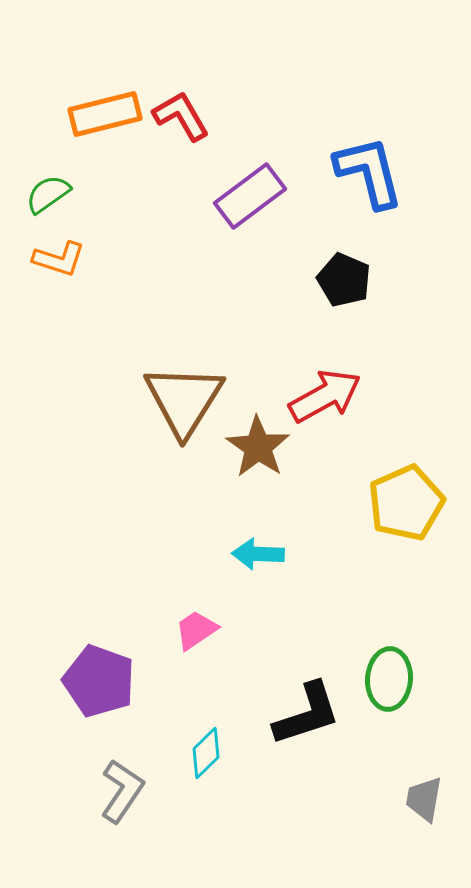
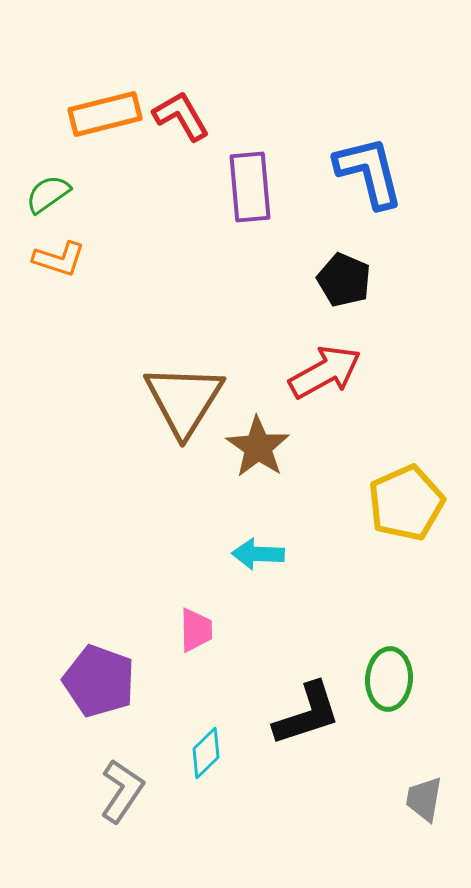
purple rectangle: moved 9 px up; rotated 58 degrees counterclockwise
red arrow: moved 24 px up
pink trapezoid: rotated 123 degrees clockwise
